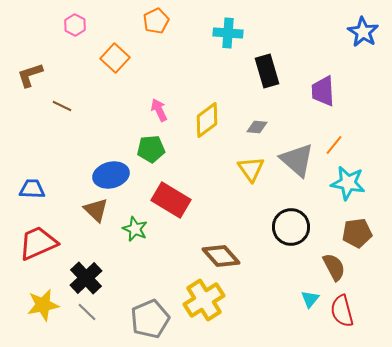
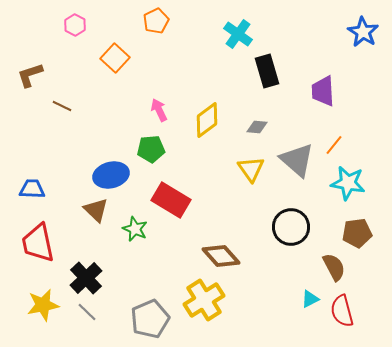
cyan cross: moved 10 px right, 1 px down; rotated 32 degrees clockwise
red trapezoid: rotated 78 degrees counterclockwise
cyan triangle: rotated 24 degrees clockwise
